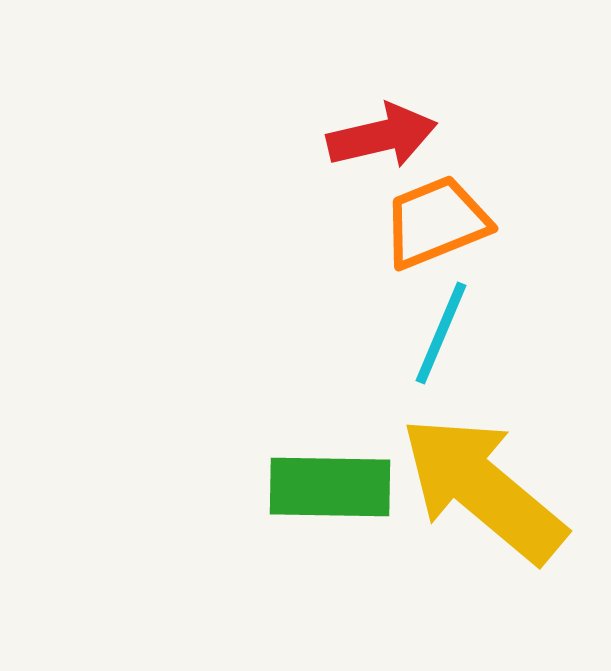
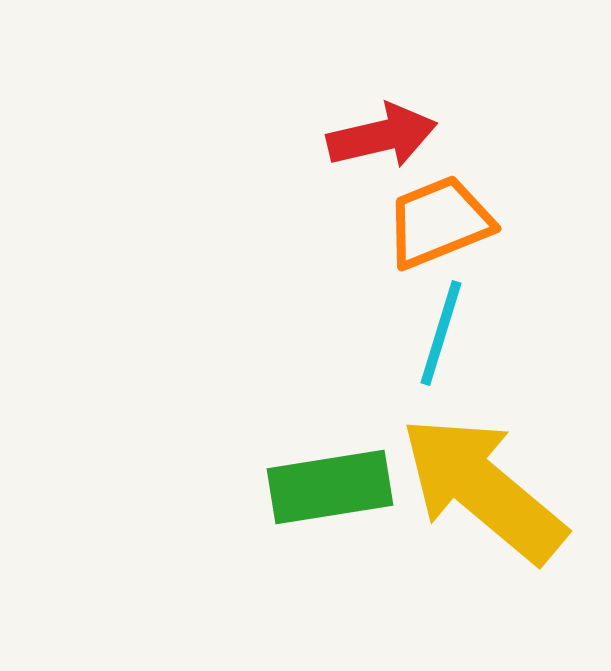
orange trapezoid: moved 3 px right
cyan line: rotated 6 degrees counterclockwise
green rectangle: rotated 10 degrees counterclockwise
